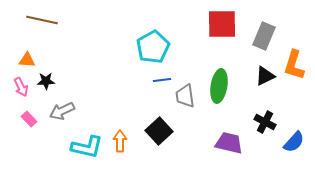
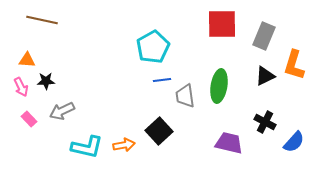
orange arrow: moved 4 px right, 4 px down; rotated 80 degrees clockwise
